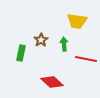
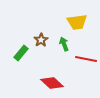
yellow trapezoid: moved 1 px down; rotated 15 degrees counterclockwise
green arrow: rotated 16 degrees counterclockwise
green rectangle: rotated 28 degrees clockwise
red diamond: moved 1 px down
